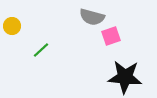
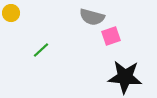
yellow circle: moved 1 px left, 13 px up
